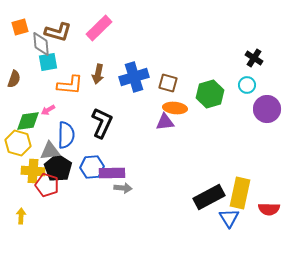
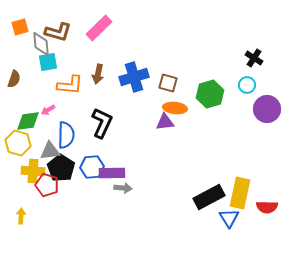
black pentagon: moved 3 px right
red semicircle: moved 2 px left, 2 px up
